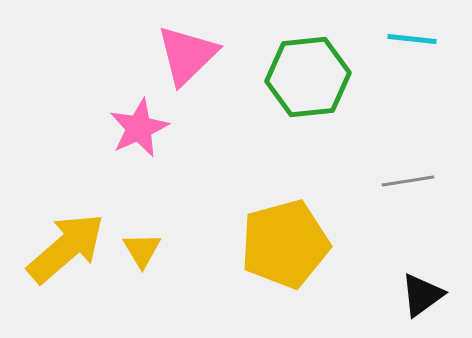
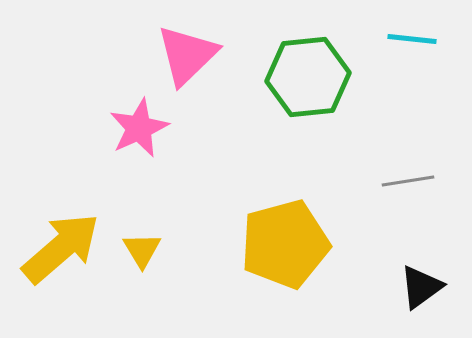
yellow arrow: moved 5 px left
black triangle: moved 1 px left, 8 px up
